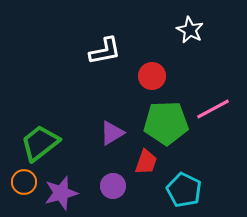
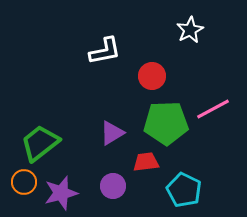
white star: rotated 16 degrees clockwise
red trapezoid: rotated 116 degrees counterclockwise
